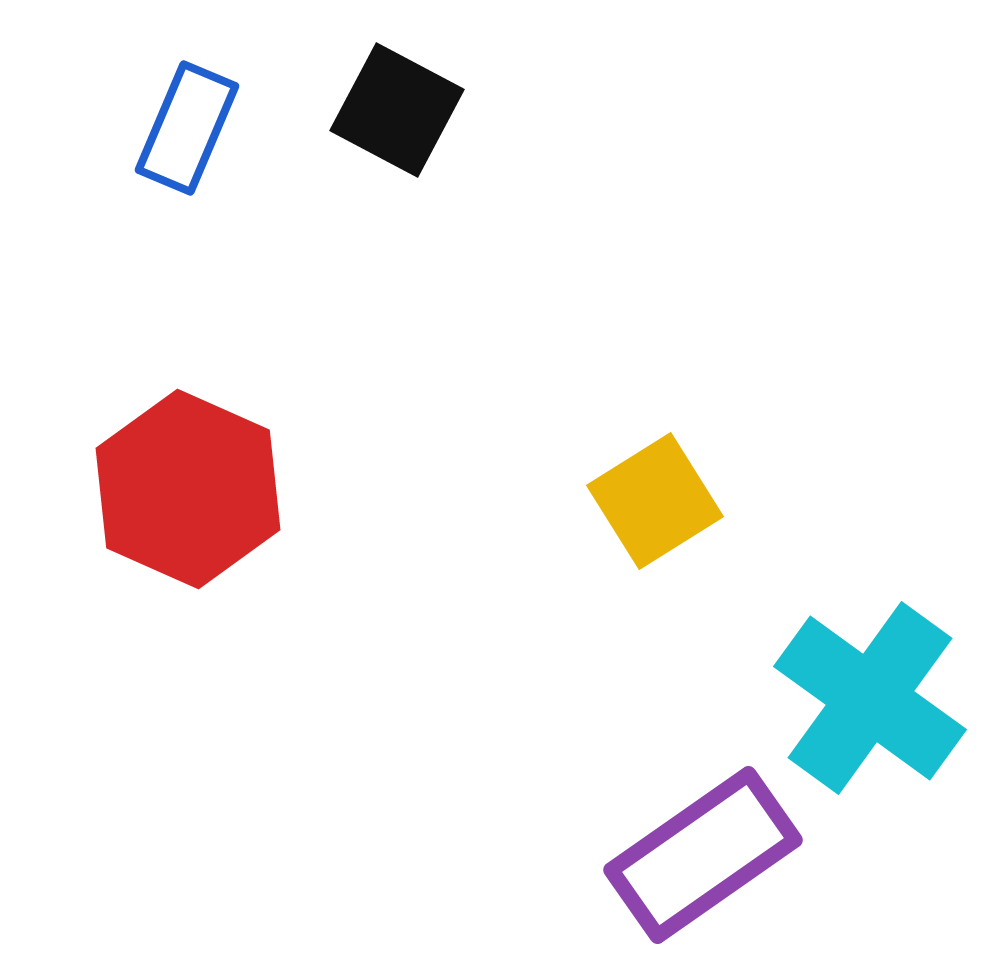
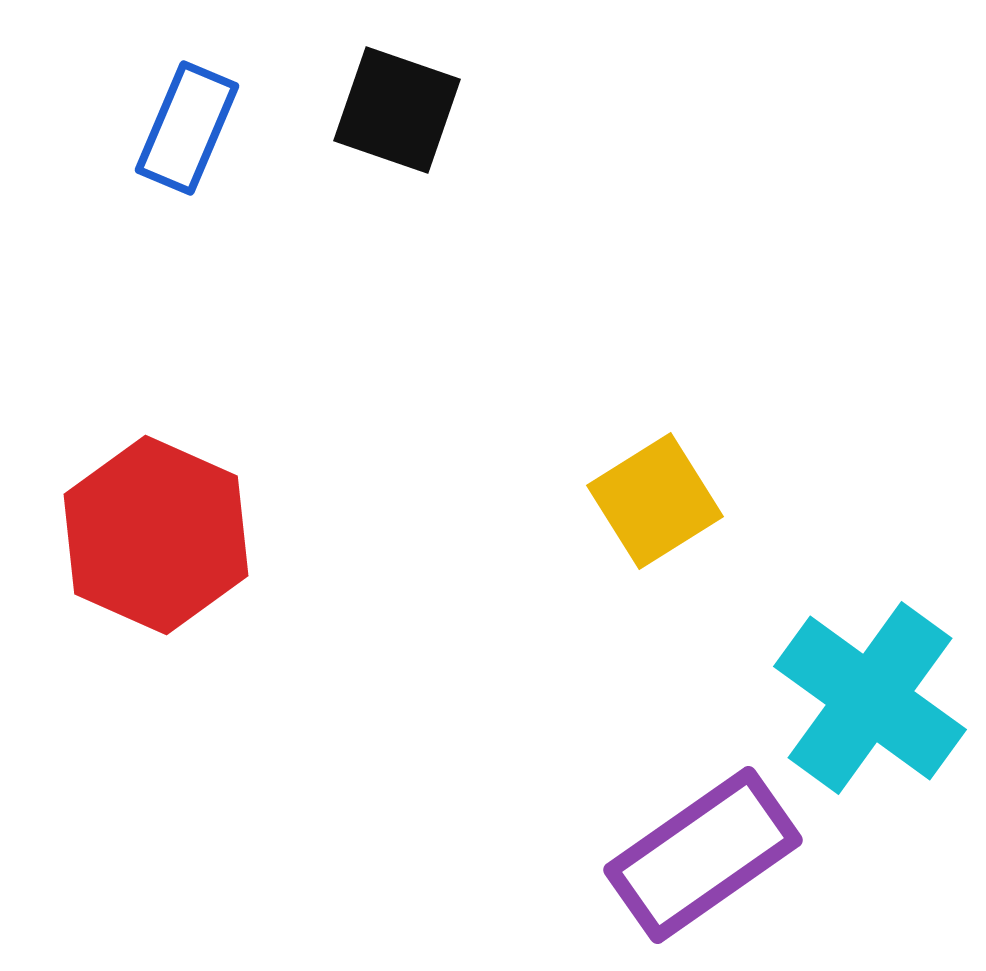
black square: rotated 9 degrees counterclockwise
red hexagon: moved 32 px left, 46 px down
